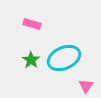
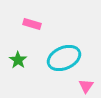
green star: moved 13 px left
